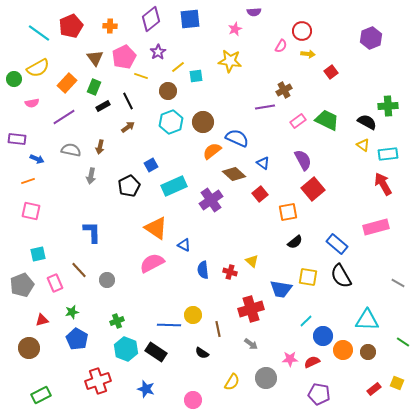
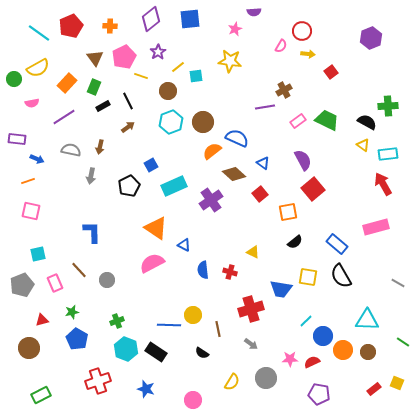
yellow triangle at (252, 261): moved 1 px right, 9 px up; rotated 16 degrees counterclockwise
